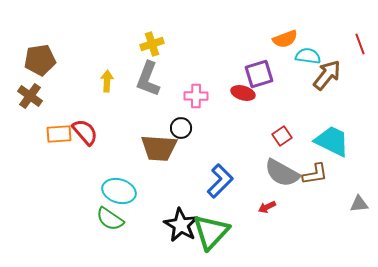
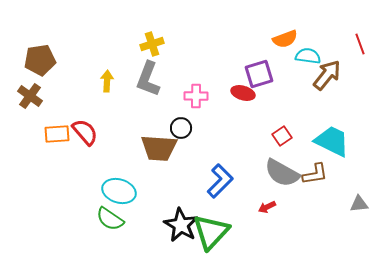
orange rectangle: moved 2 px left
